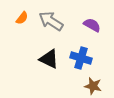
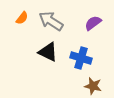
purple semicircle: moved 1 px right, 2 px up; rotated 66 degrees counterclockwise
black triangle: moved 1 px left, 7 px up
